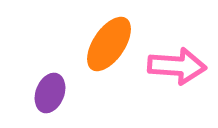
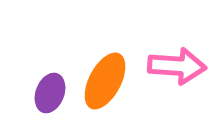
orange ellipse: moved 4 px left, 37 px down; rotated 6 degrees counterclockwise
